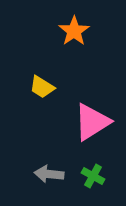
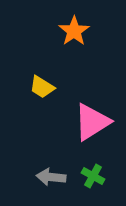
gray arrow: moved 2 px right, 3 px down
